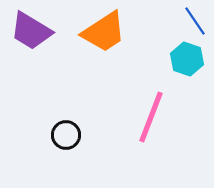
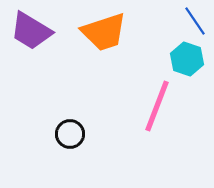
orange trapezoid: rotated 15 degrees clockwise
pink line: moved 6 px right, 11 px up
black circle: moved 4 px right, 1 px up
